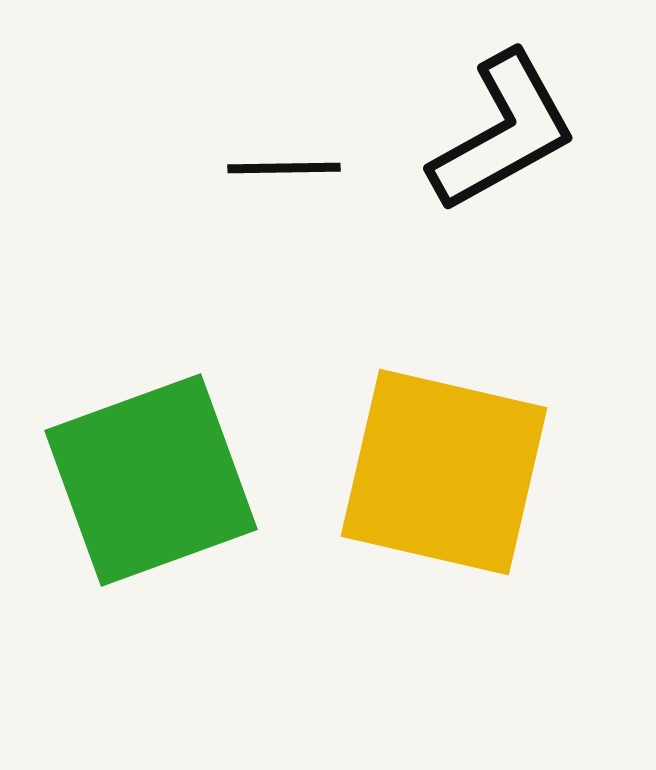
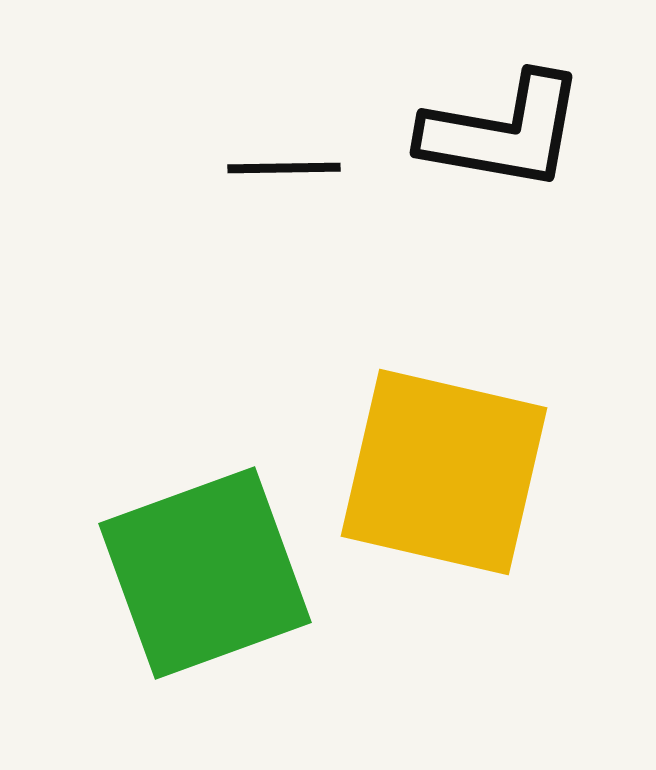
black L-shape: rotated 39 degrees clockwise
green square: moved 54 px right, 93 px down
